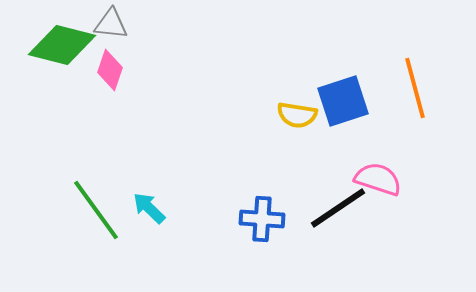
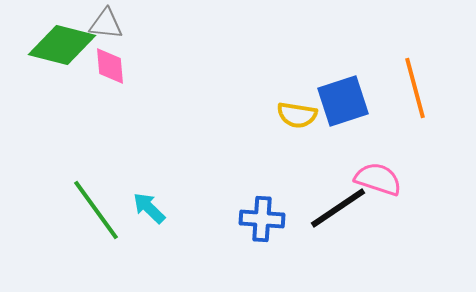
gray triangle: moved 5 px left
pink diamond: moved 4 px up; rotated 24 degrees counterclockwise
